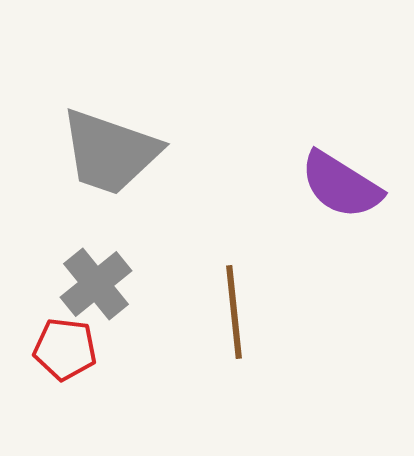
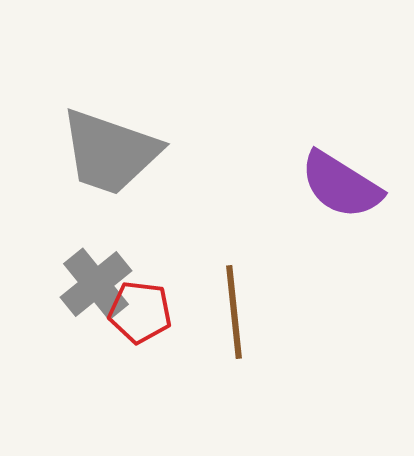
red pentagon: moved 75 px right, 37 px up
